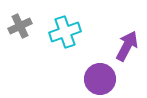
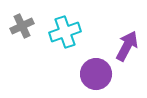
gray cross: moved 2 px right
purple circle: moved 4 px left, 5 px up
